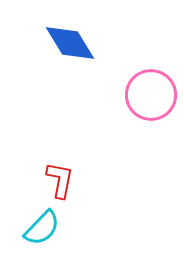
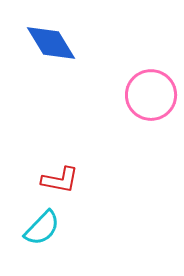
blue diamond: moved 19 px left
red L-shape: rotated 90 degrees clockwise
